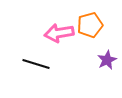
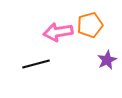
pink arrow: moved 1 px left, 1 px up
black line: rotated 32 degrees counterclockwise
